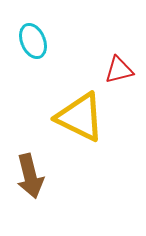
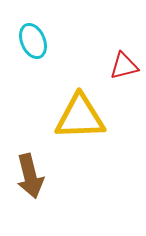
red triangle: moved 5 px right, 4 px up
yellow triangle: rotated 28 degrees counterclockwise
